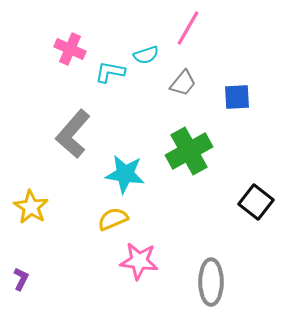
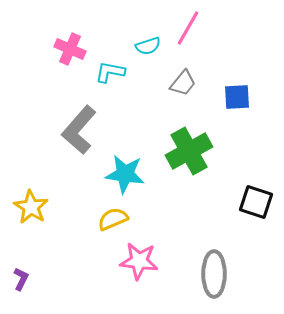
cyan semicircle: moved 2 px right, 9 px up
gray L-shape: moved 6 px right, 4 px up
black square: rotated 20 degrees counterclockwise
gray ellipse: moved 3 px right, 8 px up
